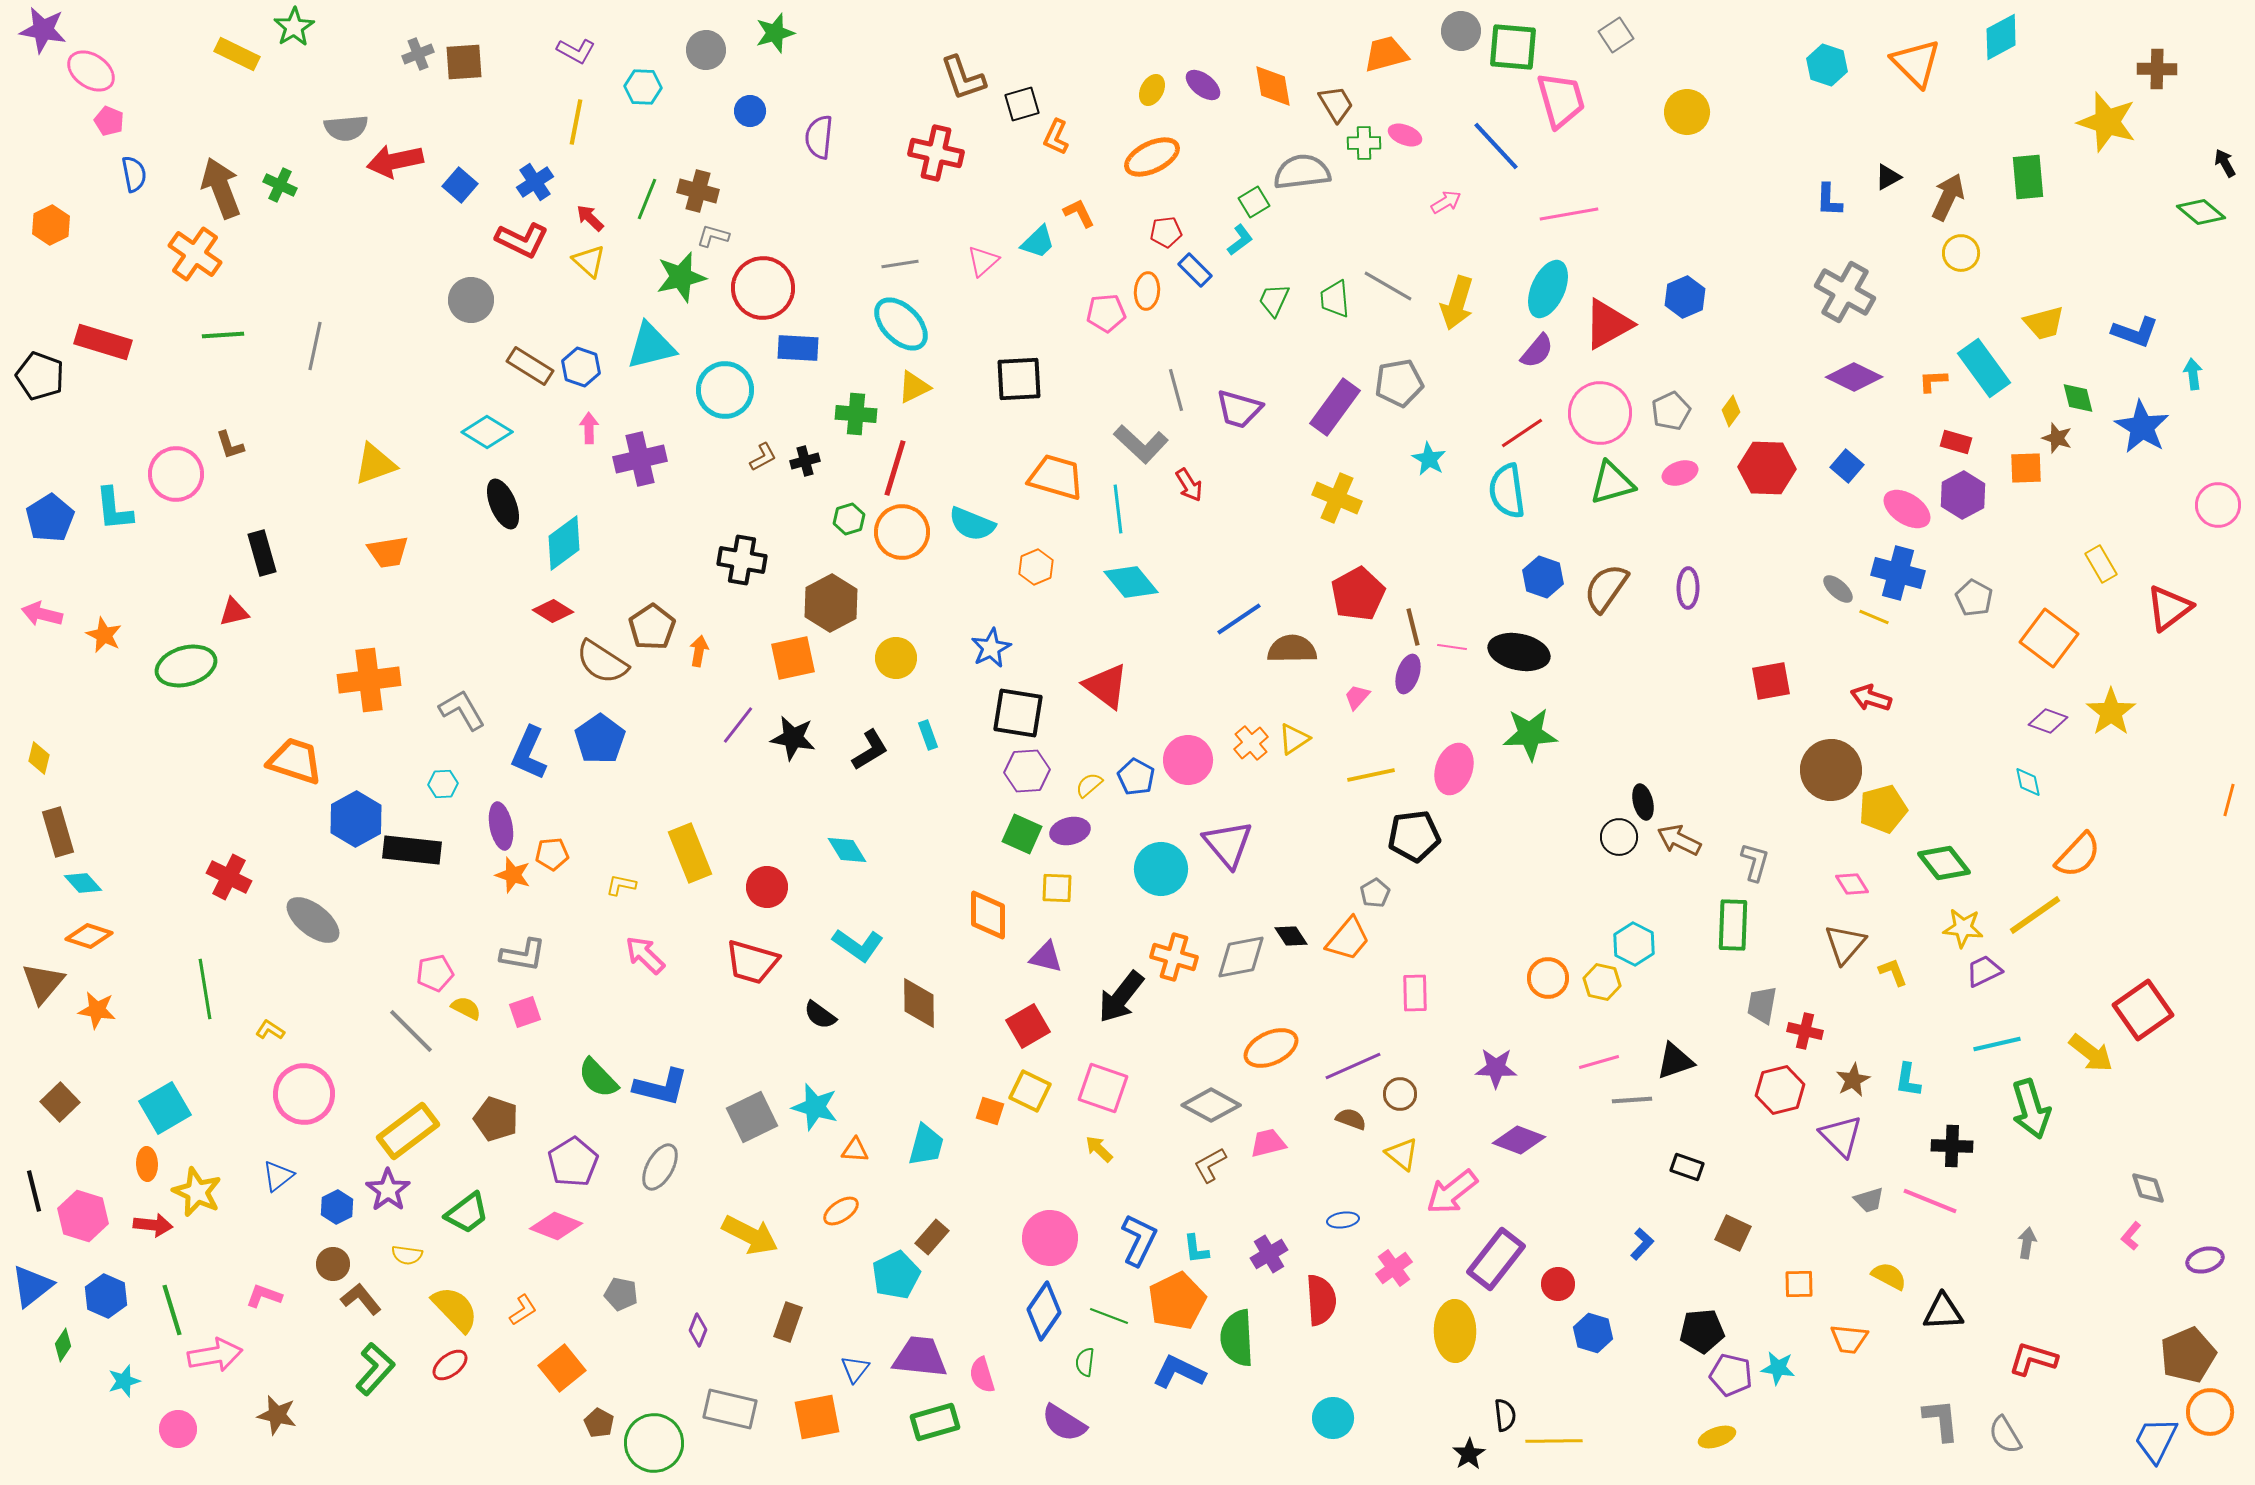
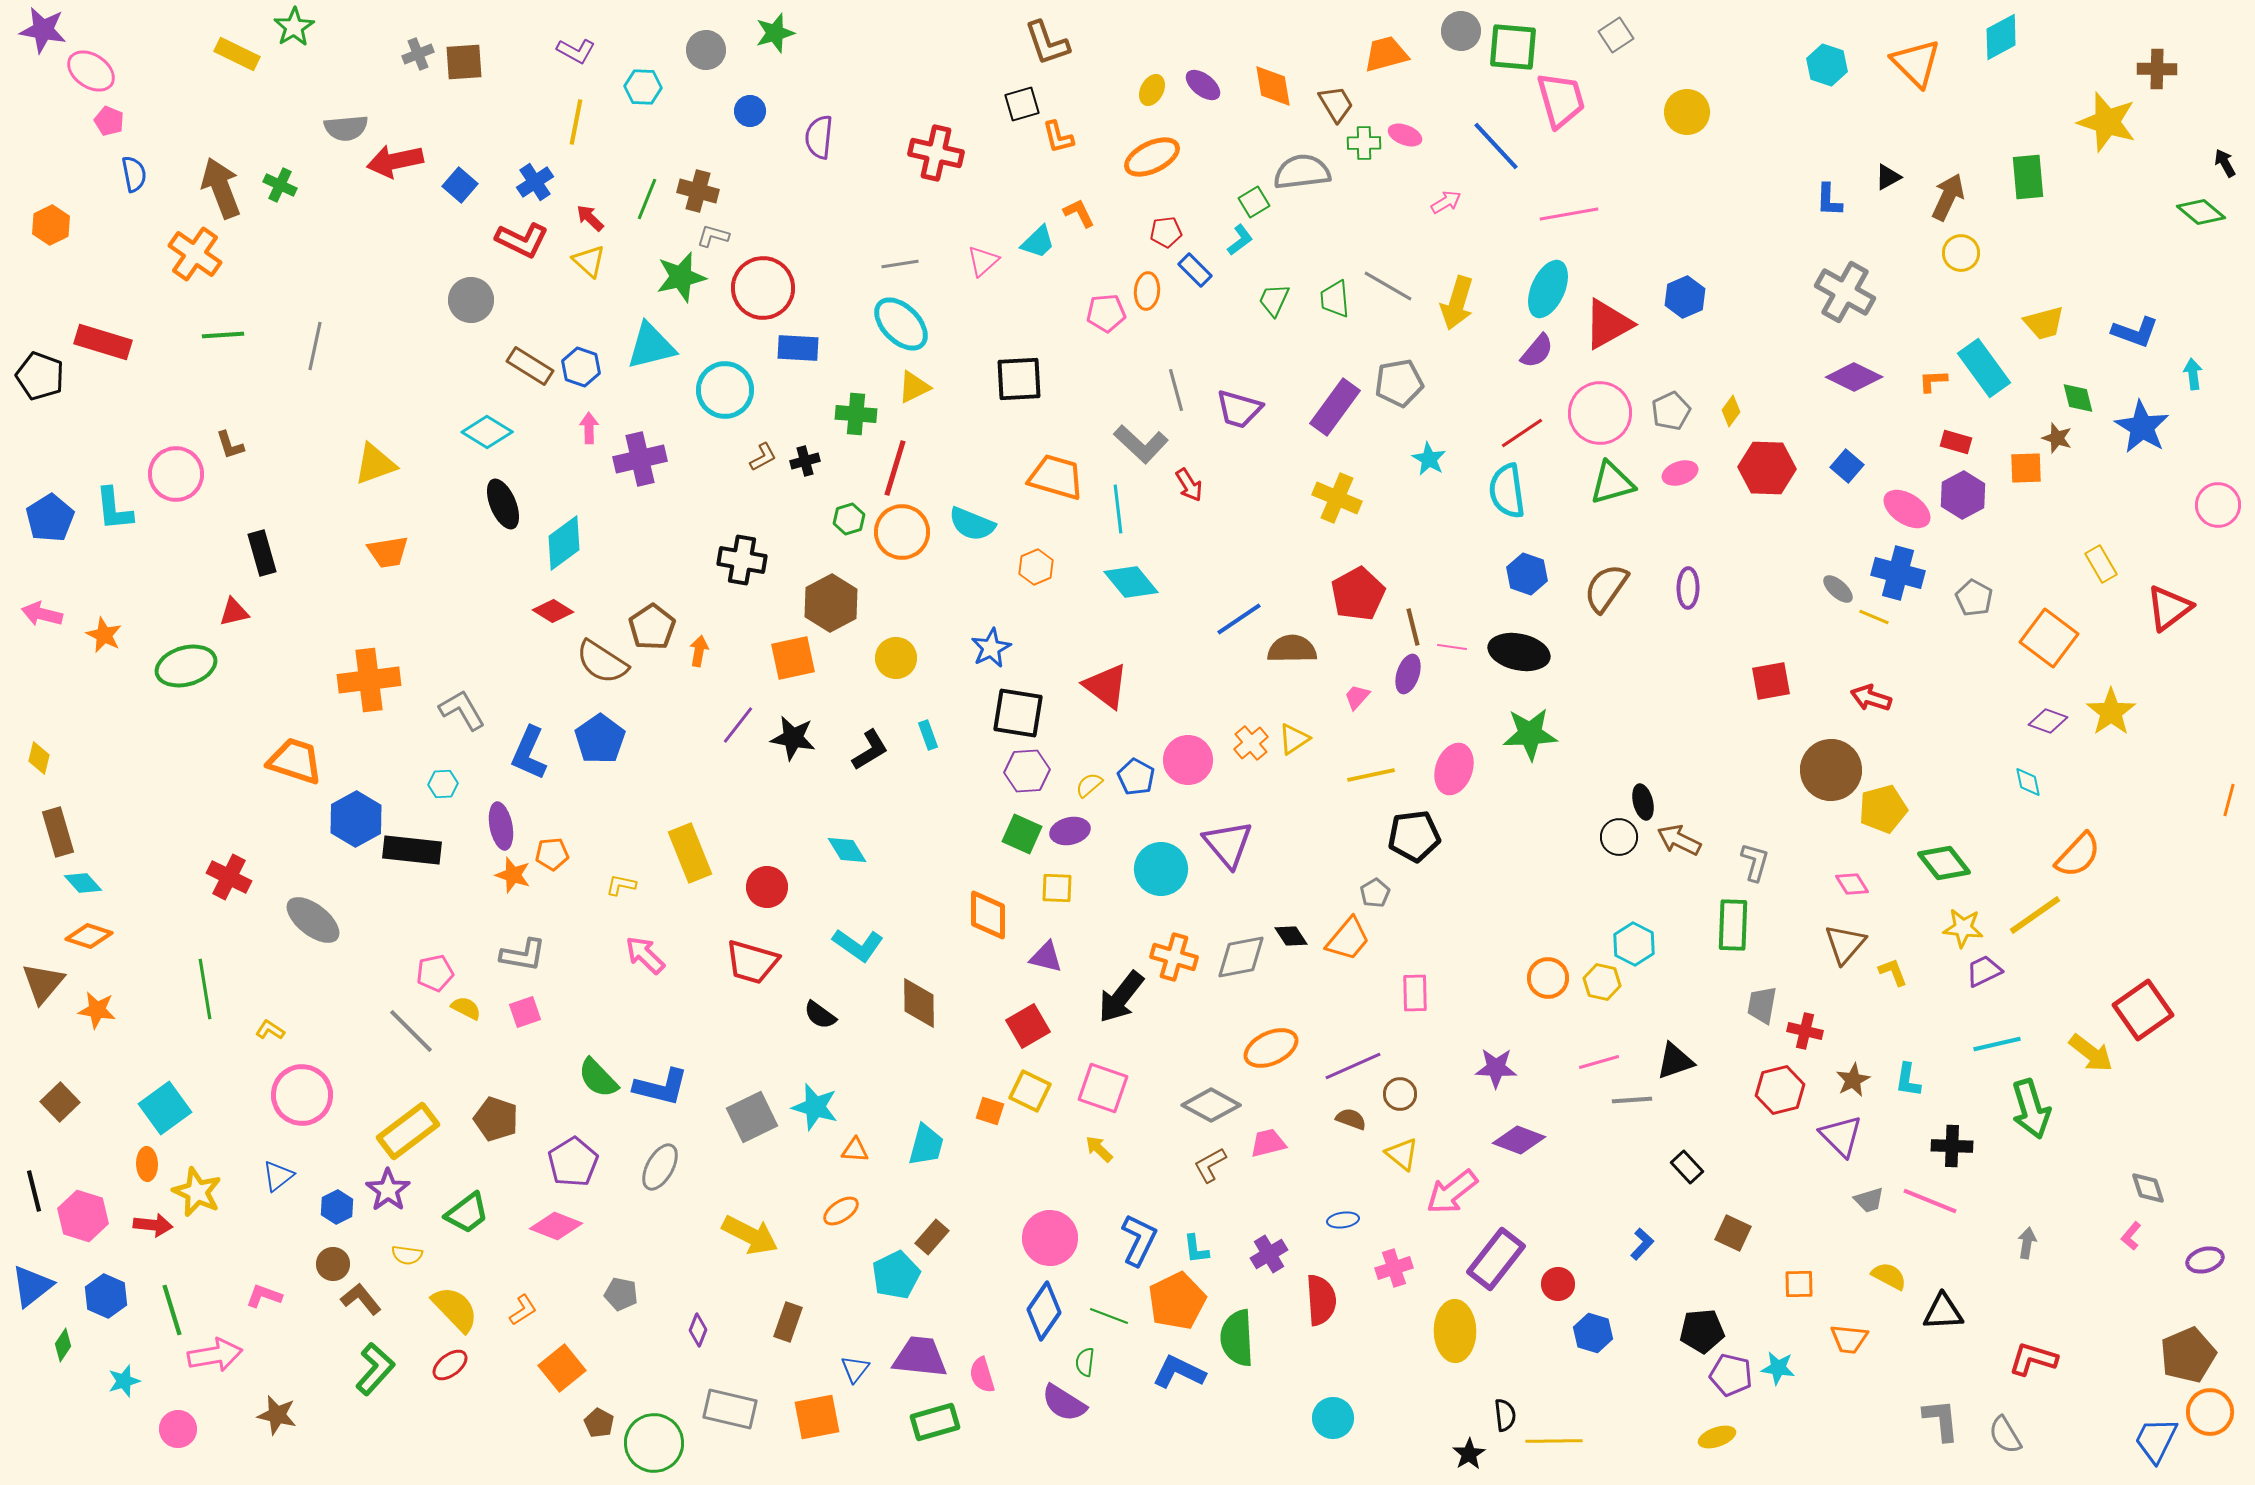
brown L-shape at (963, 78): moved 84 px right, 35 px up
orange L-shape at (1056, 137): moved 2 px right; rotated 39 degrees counterclockwise
blue hexagon at (1543, 577): moved 16 px left, 3 px up
pink circle at (304, 1094): moved 2 px left, 1 px down
cyan square at (165, 1108): rotated 6 degrees counterclockwise
black rectangle at (1687, 1167): rotated 28 degrees clockwise
pink cross at (1394, 1268): rotated 18 degrees clockwise
purple semicircle at (1064, 1423): moved 20 px up
